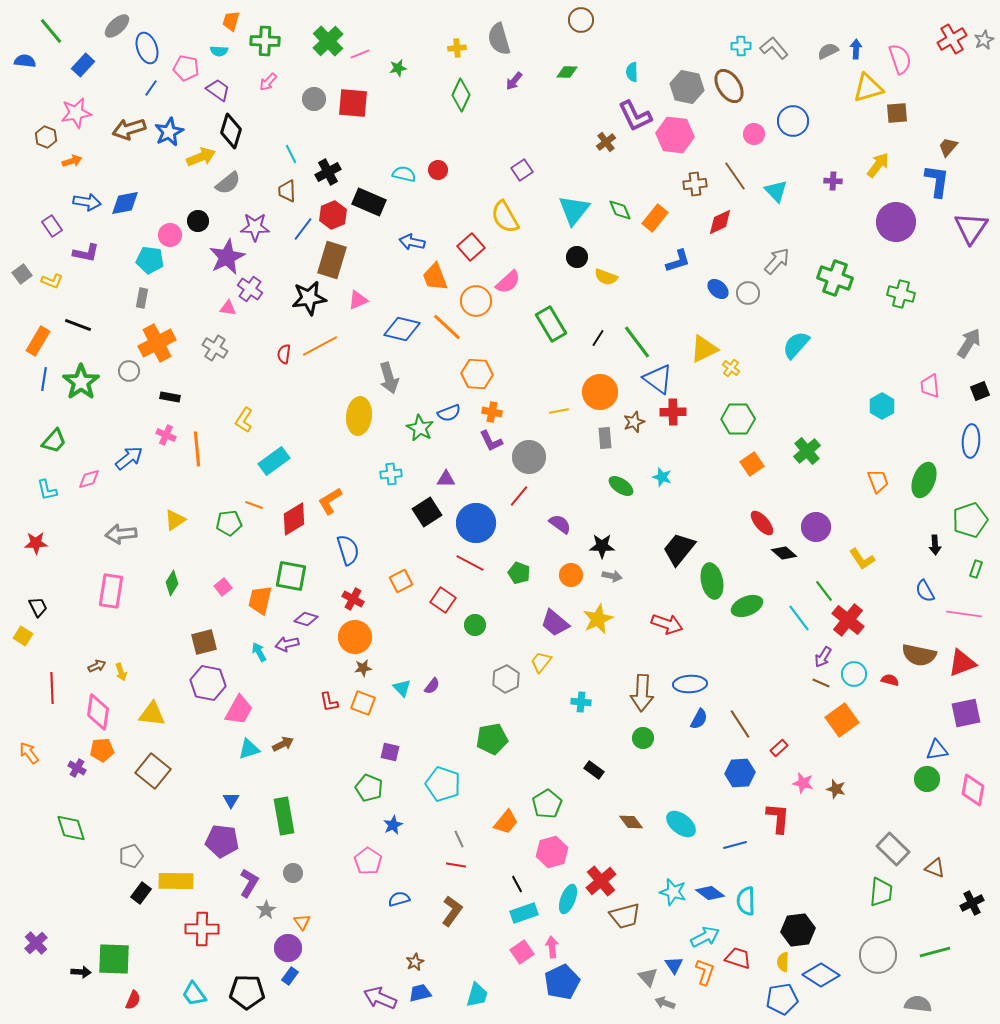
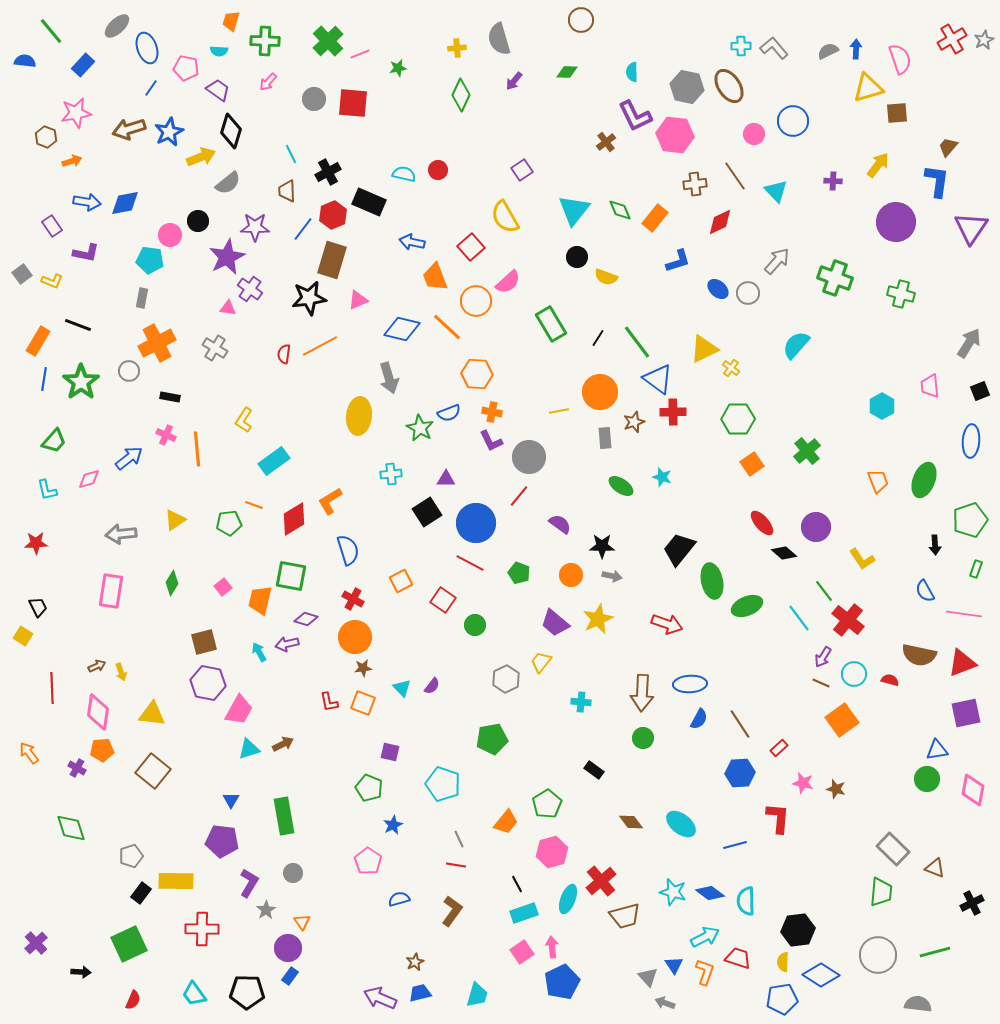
green square at (114, 959): moved 15 px right, 15 px up; rotated 27 degrees counterclockwise
